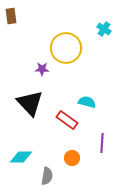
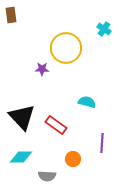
brown rectangle: moved 1 px up
black triangle: moved 8 px left, 14 px down
red rectangle: moved 11 px left, 5 px down
orange circle: moved 1 px right, 1 px down
gray semicircle: rotated 84 degrees clockwise
